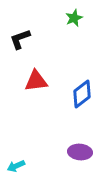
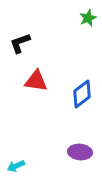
green star: moved 14 px right
black L-shape: moved 4 px down
red triangle: rotated 15 degrees clockwise
